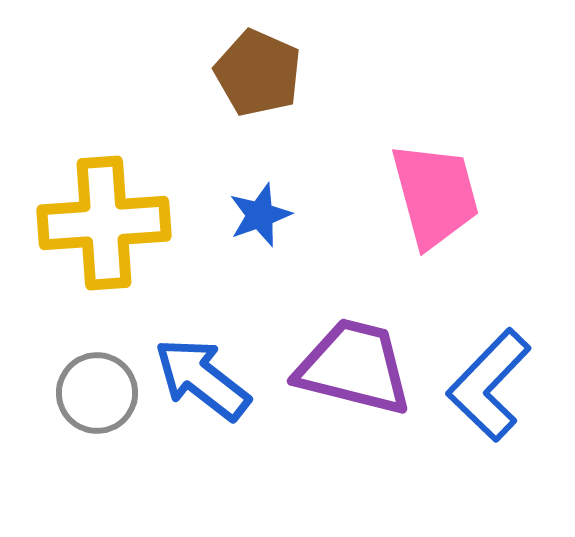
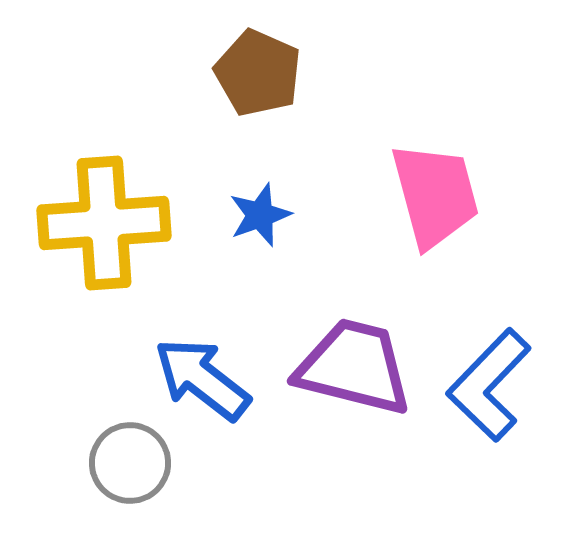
gray circle: moved 33 px right, 70 px down
